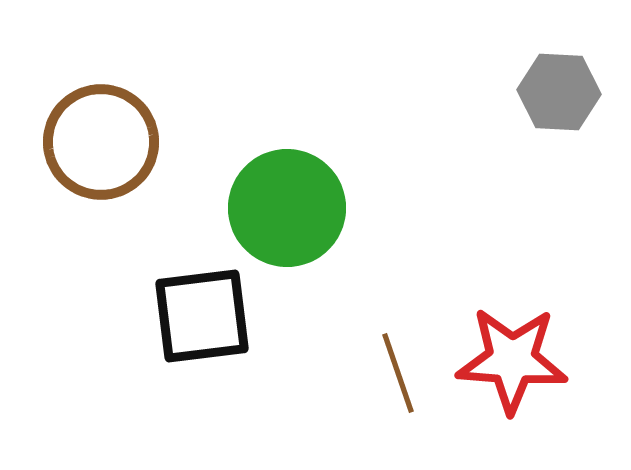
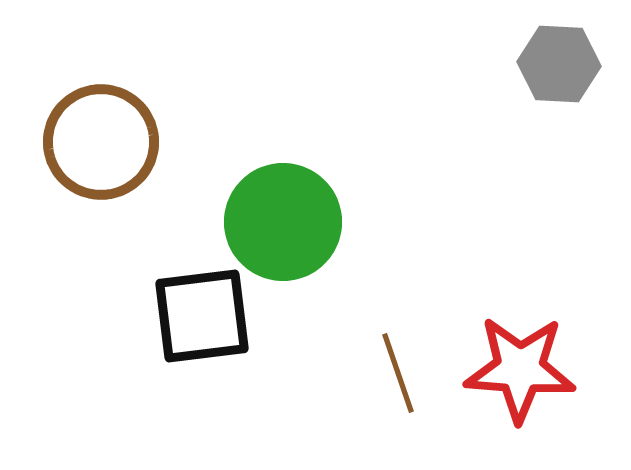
gray hexagon: moved 28 px up
green circle: moved 4 px left, 14 px down
red star: moved 8 px right, 9 px down
